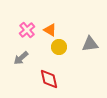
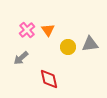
orange triangle: moved 2 px left; rotated 24 degrees clockwise
yellow circle: moved 9 px right
